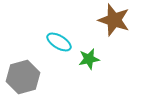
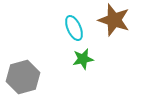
cyan ellipse: moved 15 px right, 14 px up; rotated 35 degrees clockwise
green star: moved 6 px left
